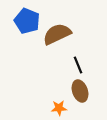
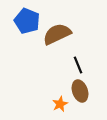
orange star: moved 1 px right, 4 px up; rotated 21 degrees counterclockwise
